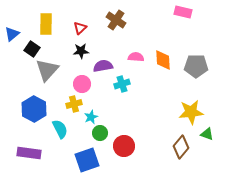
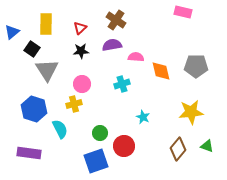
blue triangle: moved 2 px up
orange diamond: moved 2 px left, 11 px down; rotated 10 degrees counterclockwise
purple semicircle: moved 9 px right, 21 px up
gray triangle: rotated 15 degrees counterclockwise
blue hexagon: rotated 10 degrees counterclockwise
cyan star: moved 52 px right; rotated 24 degrees counterclockwise
green triangle: moved 12 px down
brown diamond: moved 3 px left, 2 px down
blue square: moved 9 px right, 1 px down
